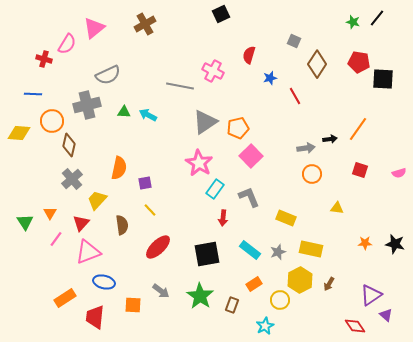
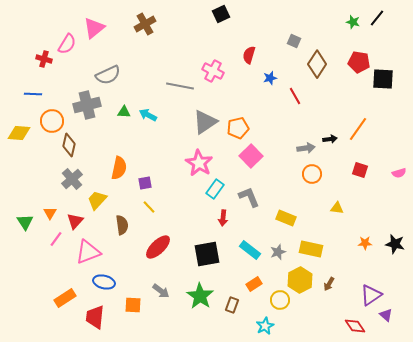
yellow line at (150, 210): moved 1 px left, 3 px up
red triangle at (81, 223): moved 6 px left, 2 px up
